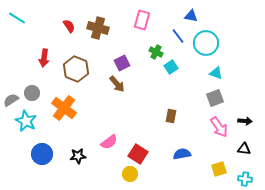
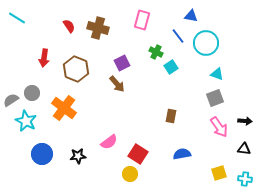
cyan triangle: moved 1 px right, 1 px down
yellow square: moved 4 px down
